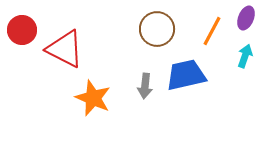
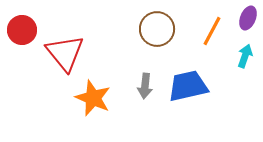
purple ellipse: moved 2 px right
red triangle: moved 4 px down; rotated 24 degrees clockwise
blue trapezoid: moved 2 px right, 11 px down
